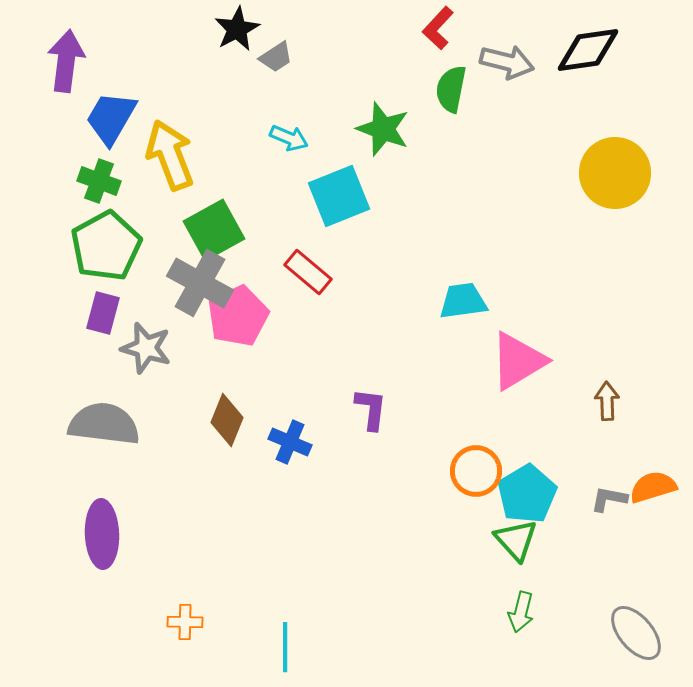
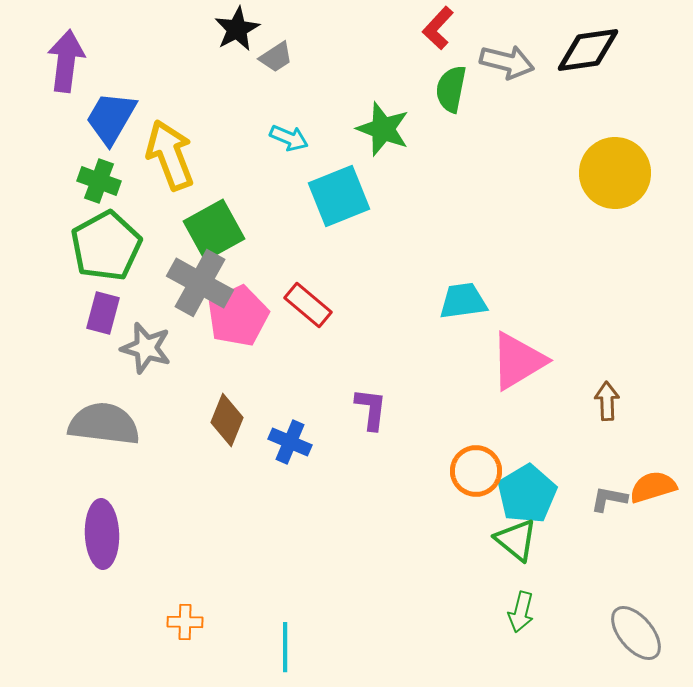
red rectangle: moved 33 px down
green triangle: rotated 9 degrees counterclockwise
